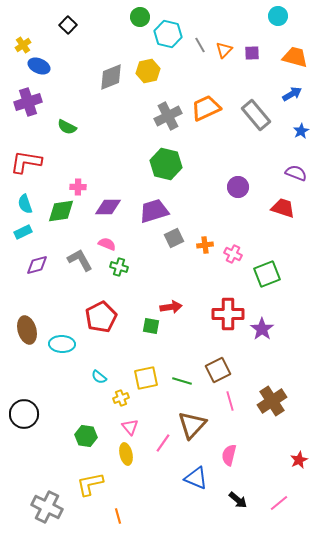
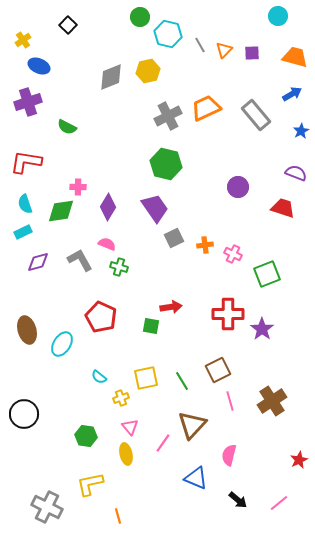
yellow cross at (23, 45): moved 5 px up
purple diamond at (108, 207): rotated 60 degrees counterclockwise
purple trapezoid at (154, 211): moved 1 px right, 3 px up; rotated 72 degrees clockwise
purple diamond at (37, 265): moved 1 px right, 3 px up
red pentagon at (101, 317): rotated 20 degrees counterclockwise
cyan ellipse at (62, 344): rotated 60 degrees counterclockwise
green line at (182, 381): rotated 42 degrees clockwise
